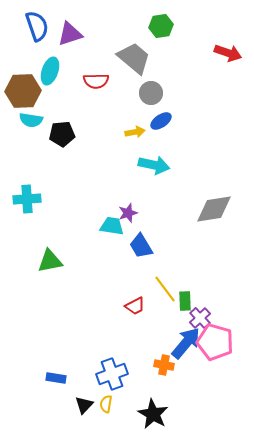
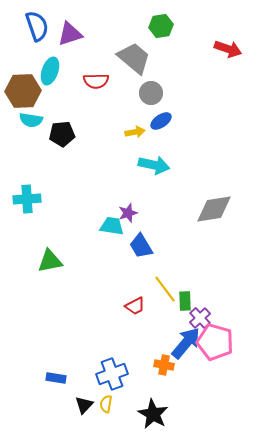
red arrow: moved 4 px up
